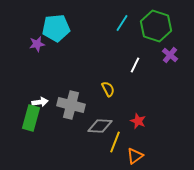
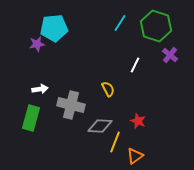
cyan line: moved 2 px left
cyan pentagon: moved 2 px left
white arrow: moved 13 px up
